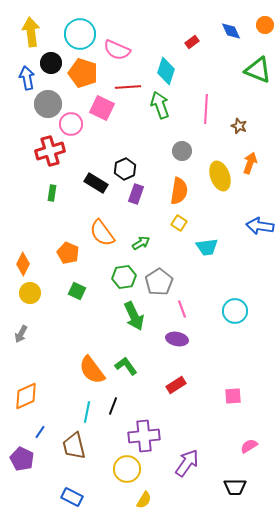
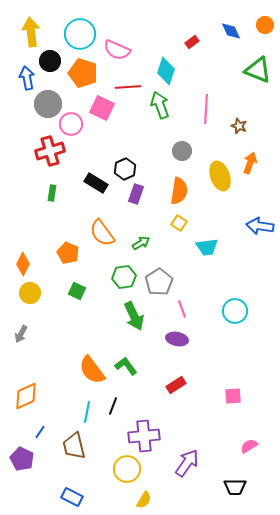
black circle at (51, 63): moved 1 px left, 2 px up
